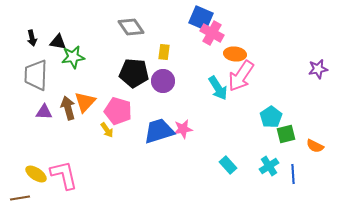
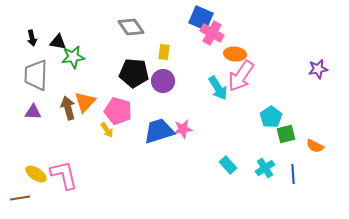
purple triangle: moved 11 px left
cyan cross: moved 4 px left, 2 px down
